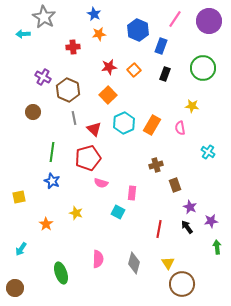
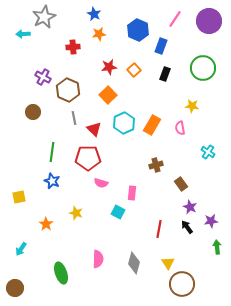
gray star at (44, 17): rotated 15 degrees clockwise
red pentagon at (88, 158): rotated 15 degrees clockwise
brown rectangle at (175, 185): moved 6 px right, 1 px up; rotated 16 degrees counterclockwise
